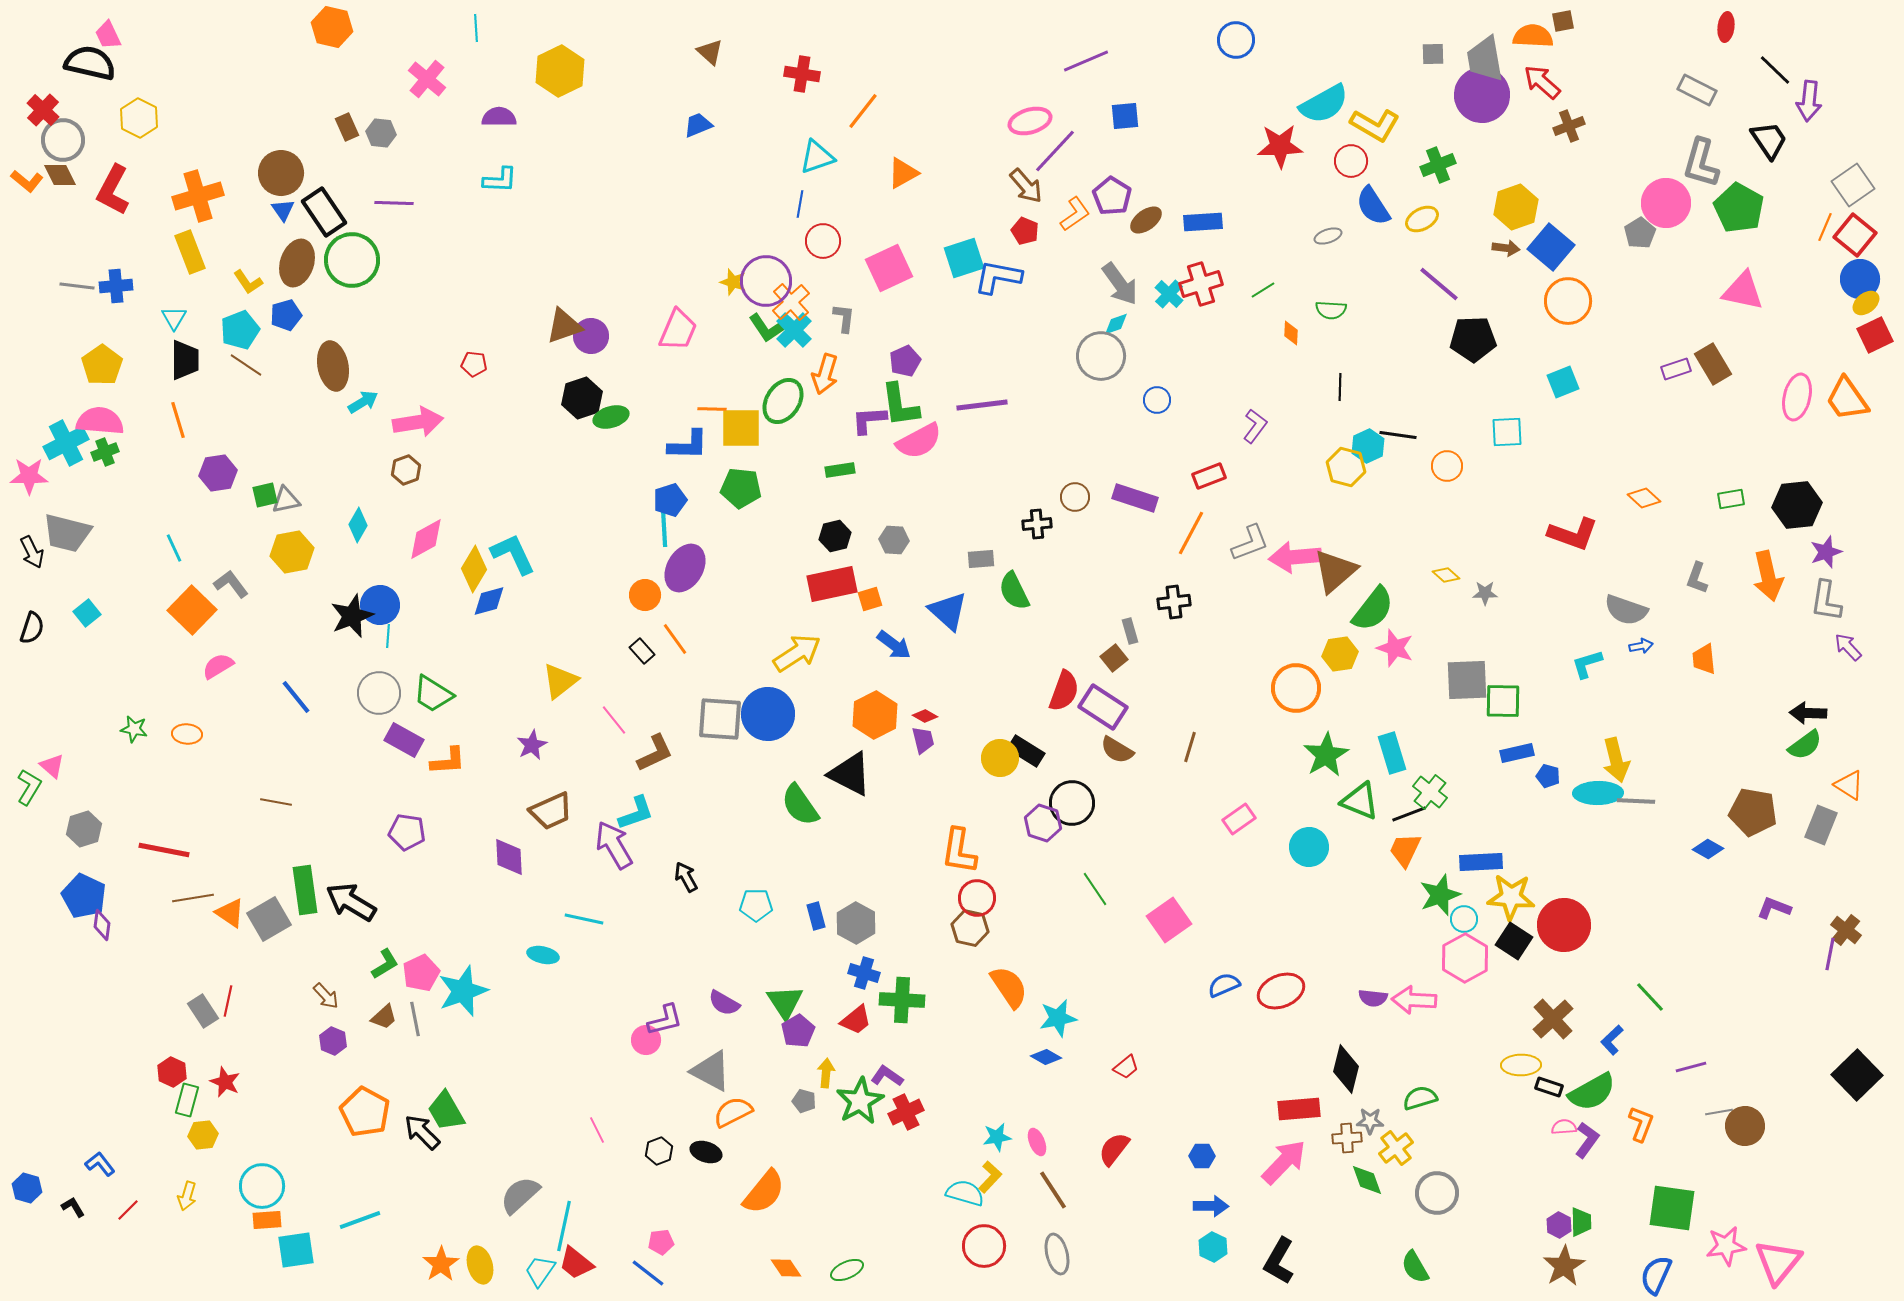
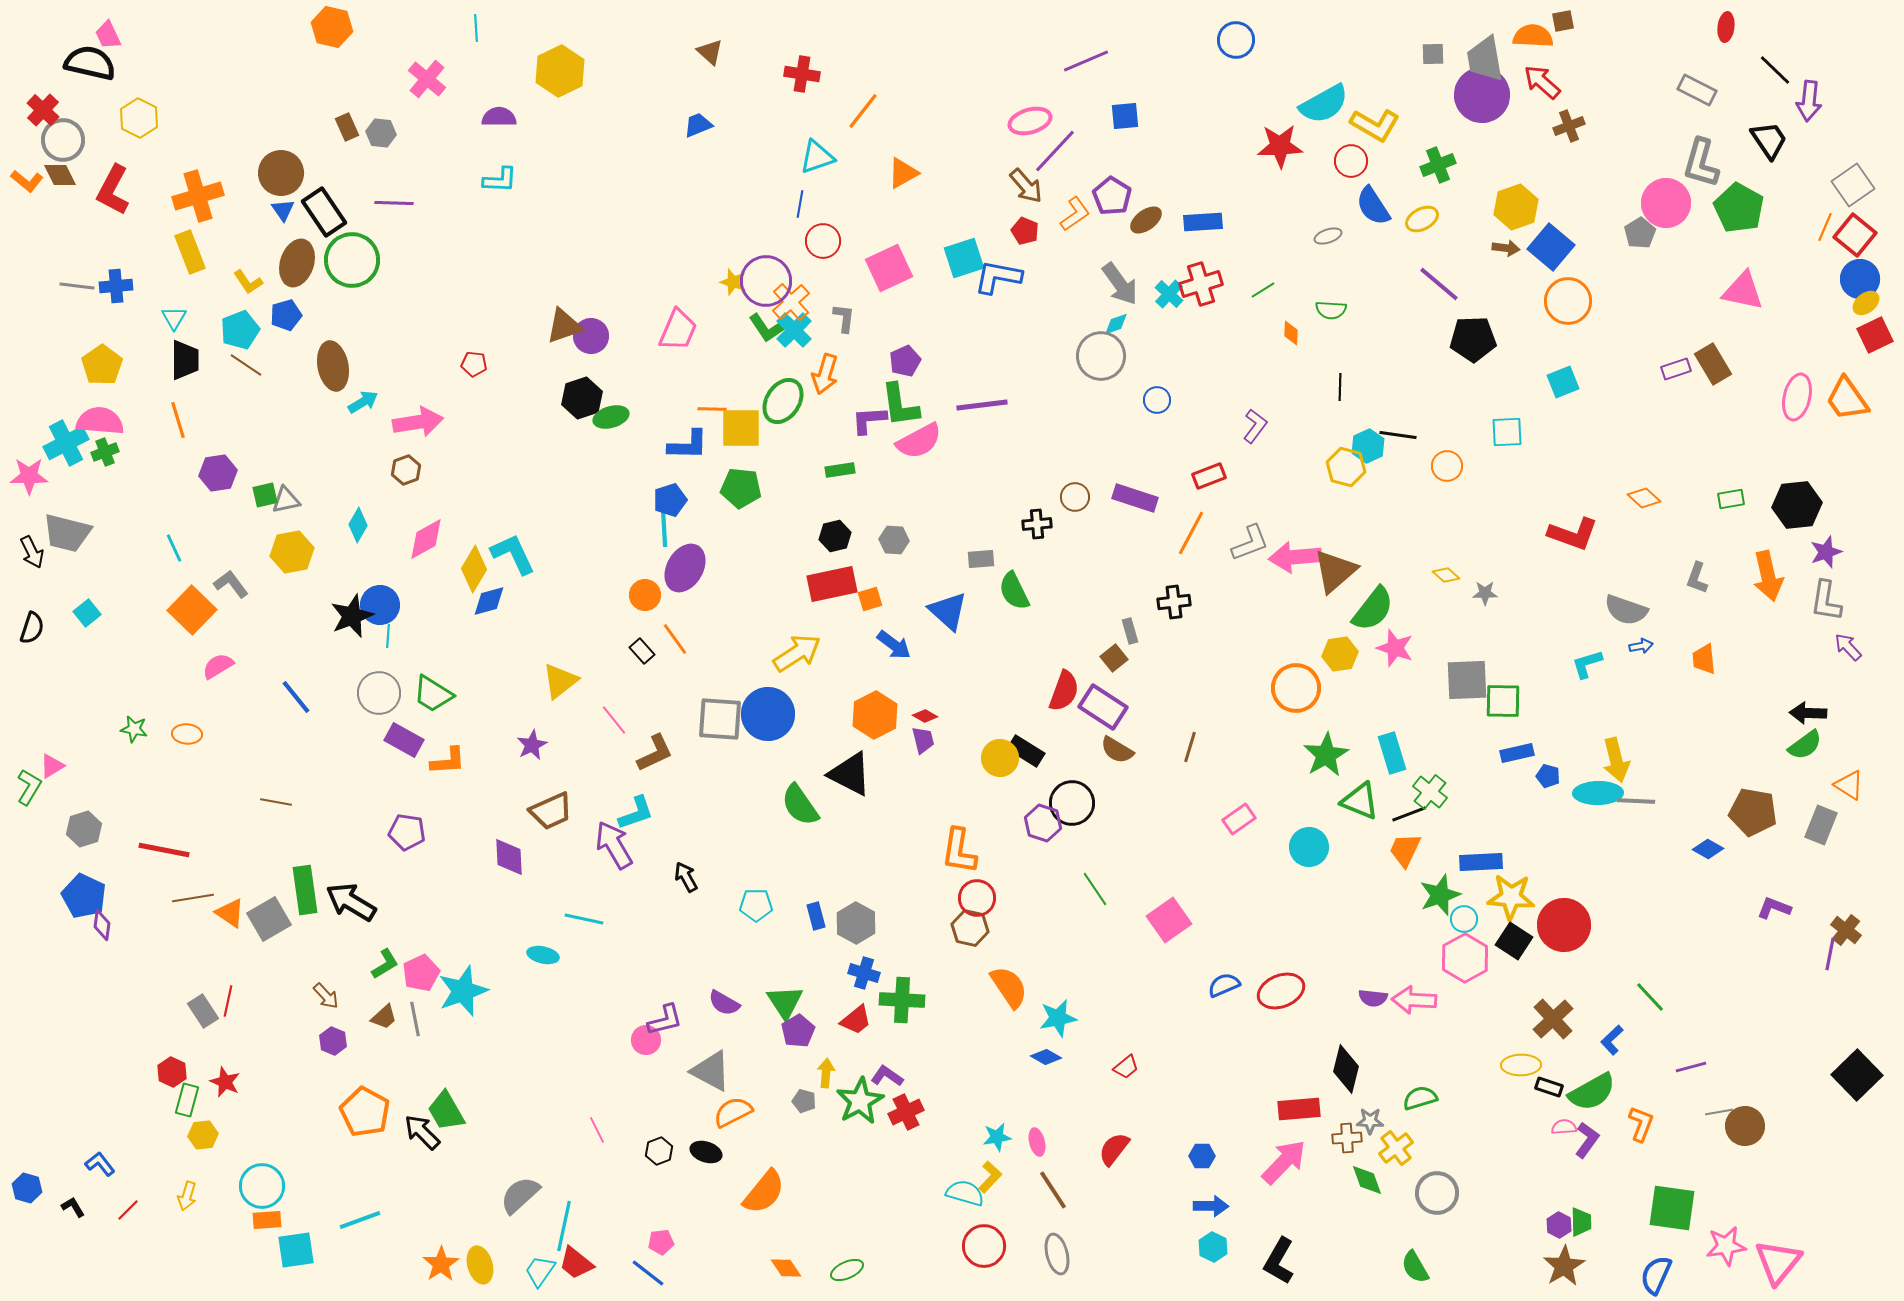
pink triangle at (52, 766): rotated 48 degrees clockwise
pink ellipse at (1037, 1142): rotated 8 degrees clockwise
